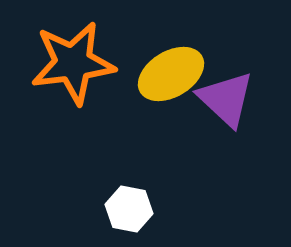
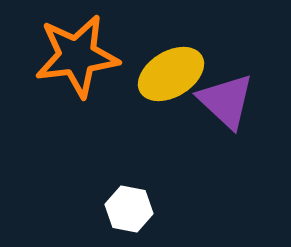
orange star: moved 4 px right, 7 px up
purple triangle: moved 2 px down
